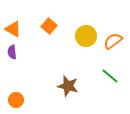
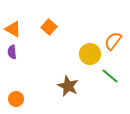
orange square: moved 1 px down
yellow circle: moved 4 px right, 18 px down
orange semicircle: rotated 18 degrees counterclockwise
brown star: rotated 10 degrees clockwise
orange circle: moved 1 px up
